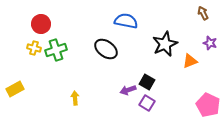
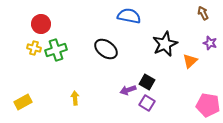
blue semicircle: moved 3 px right, 5 px up
orange triangle: rotated 21 degrees counterclockwise
yellow rectangle: moved 8 px right, 13 px down
pink pentagon: rotated 15 degrees counterclockwise
